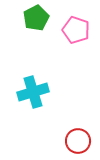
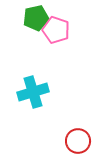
green pentagon: rotated 15 degrees clockwise
pink pentagon: moved 20 px left
